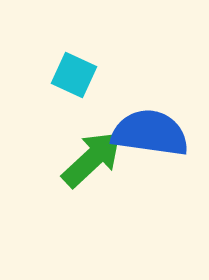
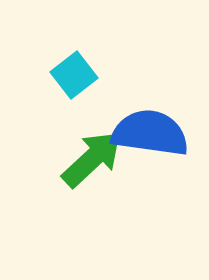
cyan square: rotated 27 degrees clockwise
